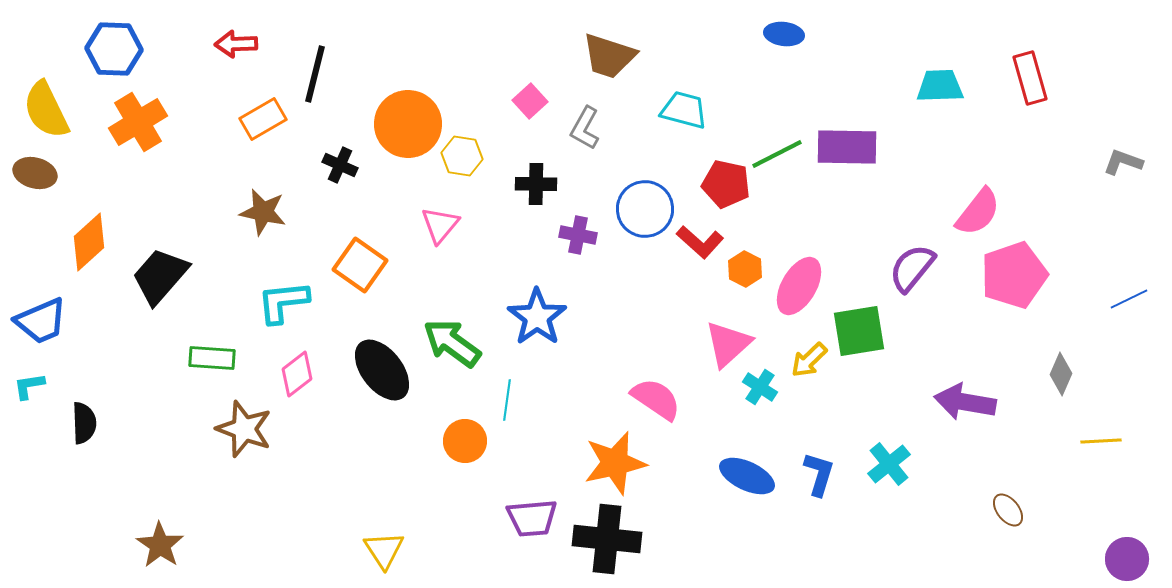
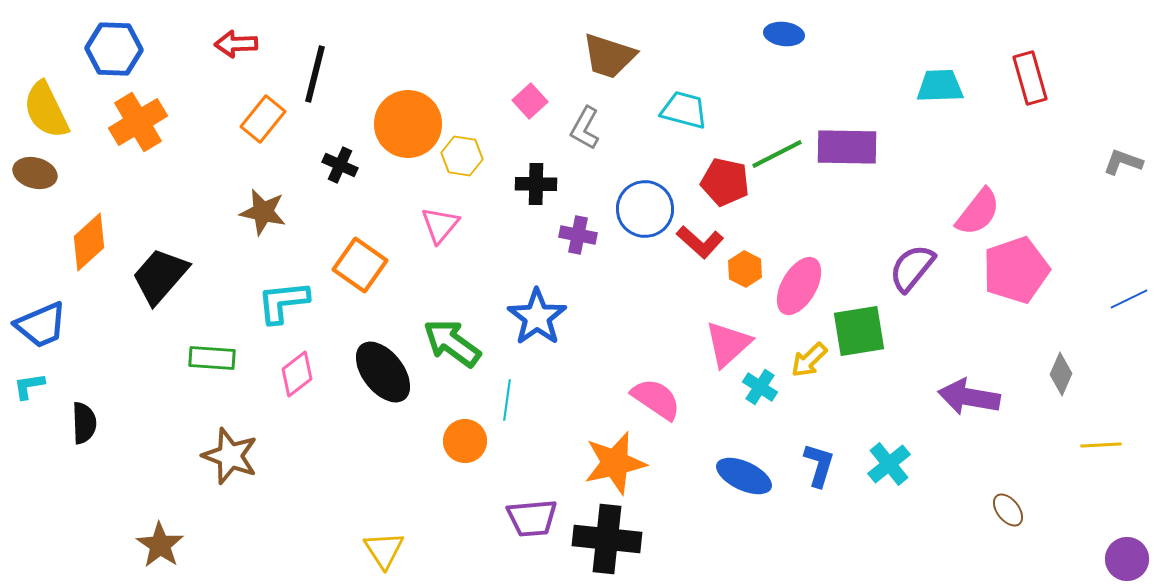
orange rectangle at (263, 119): rotated 21 degrees counterclockwise
red pentagon at (726, 184): moved 1 px left, 2 px up
pink pentagon at (1014, 275): moved 2 px right, 5 px up
blue trapezoid at (41, 321): moved 4 px down
black ellipse at (382, 370): moved 1 px right, 2 px down
purple arrow at (965, 402): moved 4 px right, 5 px up
brown star at (244, 429): moved 14 px left, 27 px down
yellow line at (1101, 441): moved 4 px down
blue L-shape at (819, 474): moved 9 px up
blue ellipse at (747, 476): moved 3 px left
